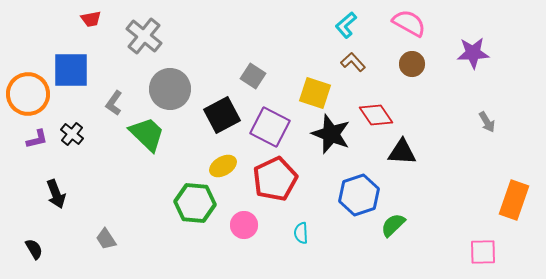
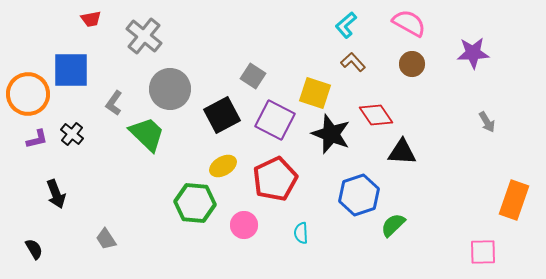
purple square: moved 5 px right, 7 px up
